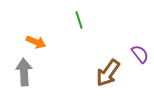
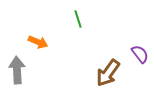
green line: moved 1 px left, 1 px up
orange arrow: moved 2 px right
gray arrow: moved 7 px left, 2 px up
